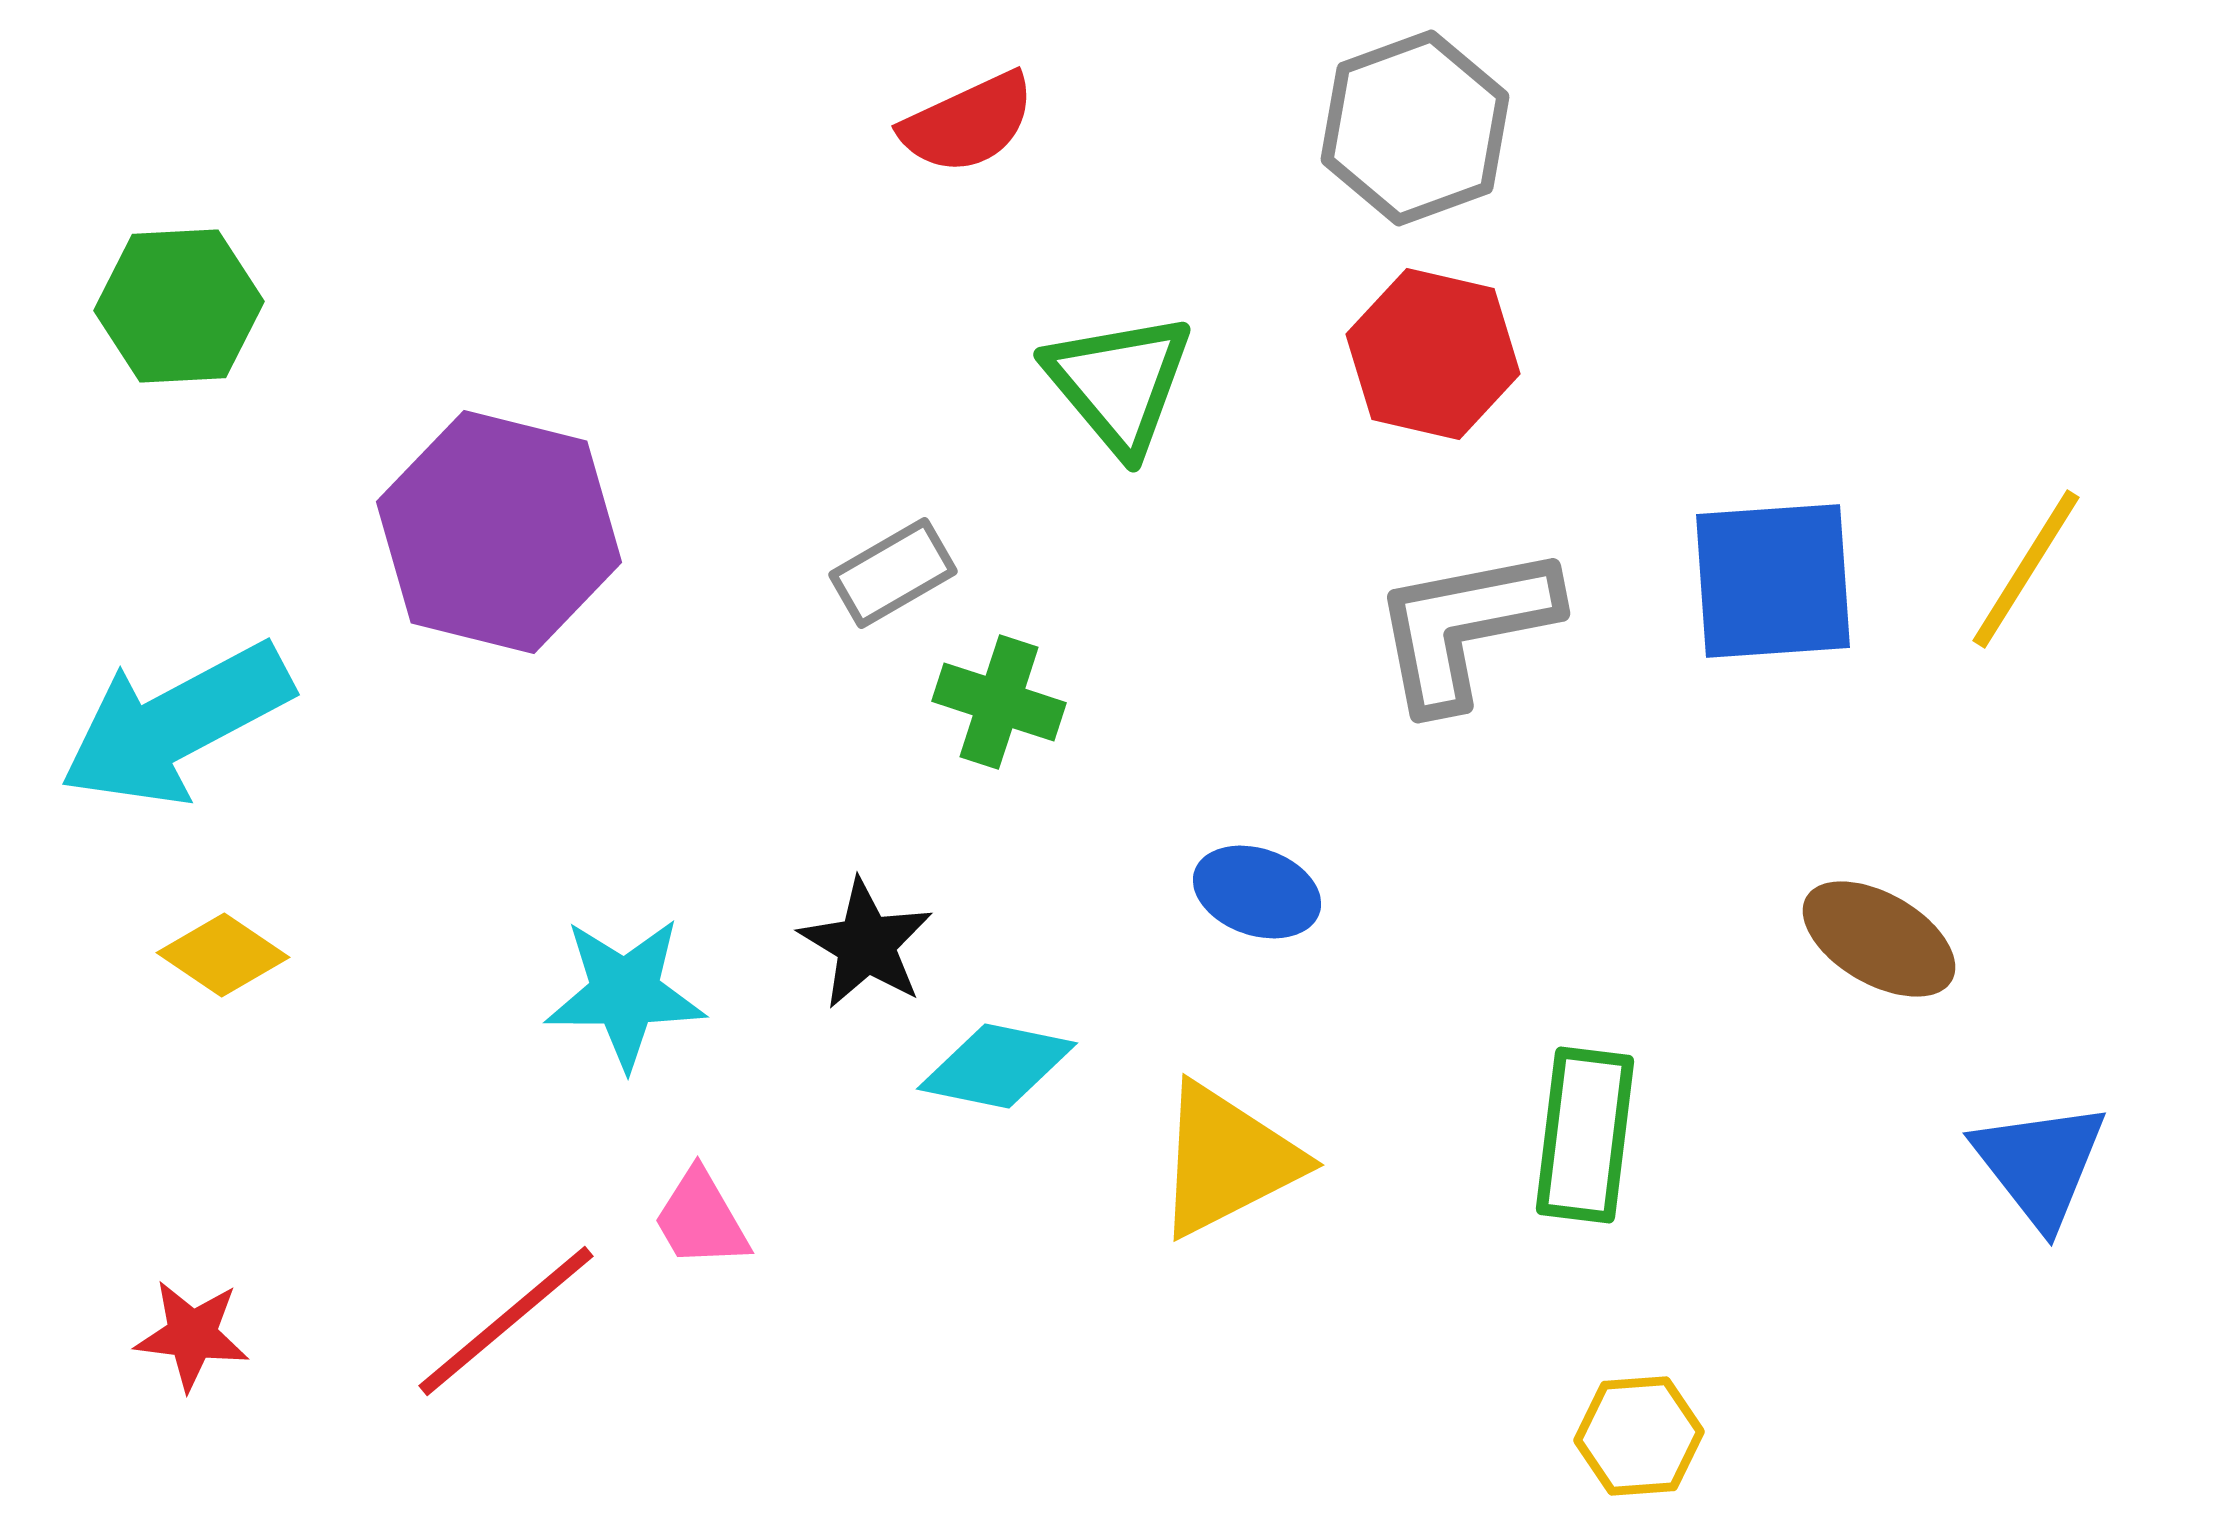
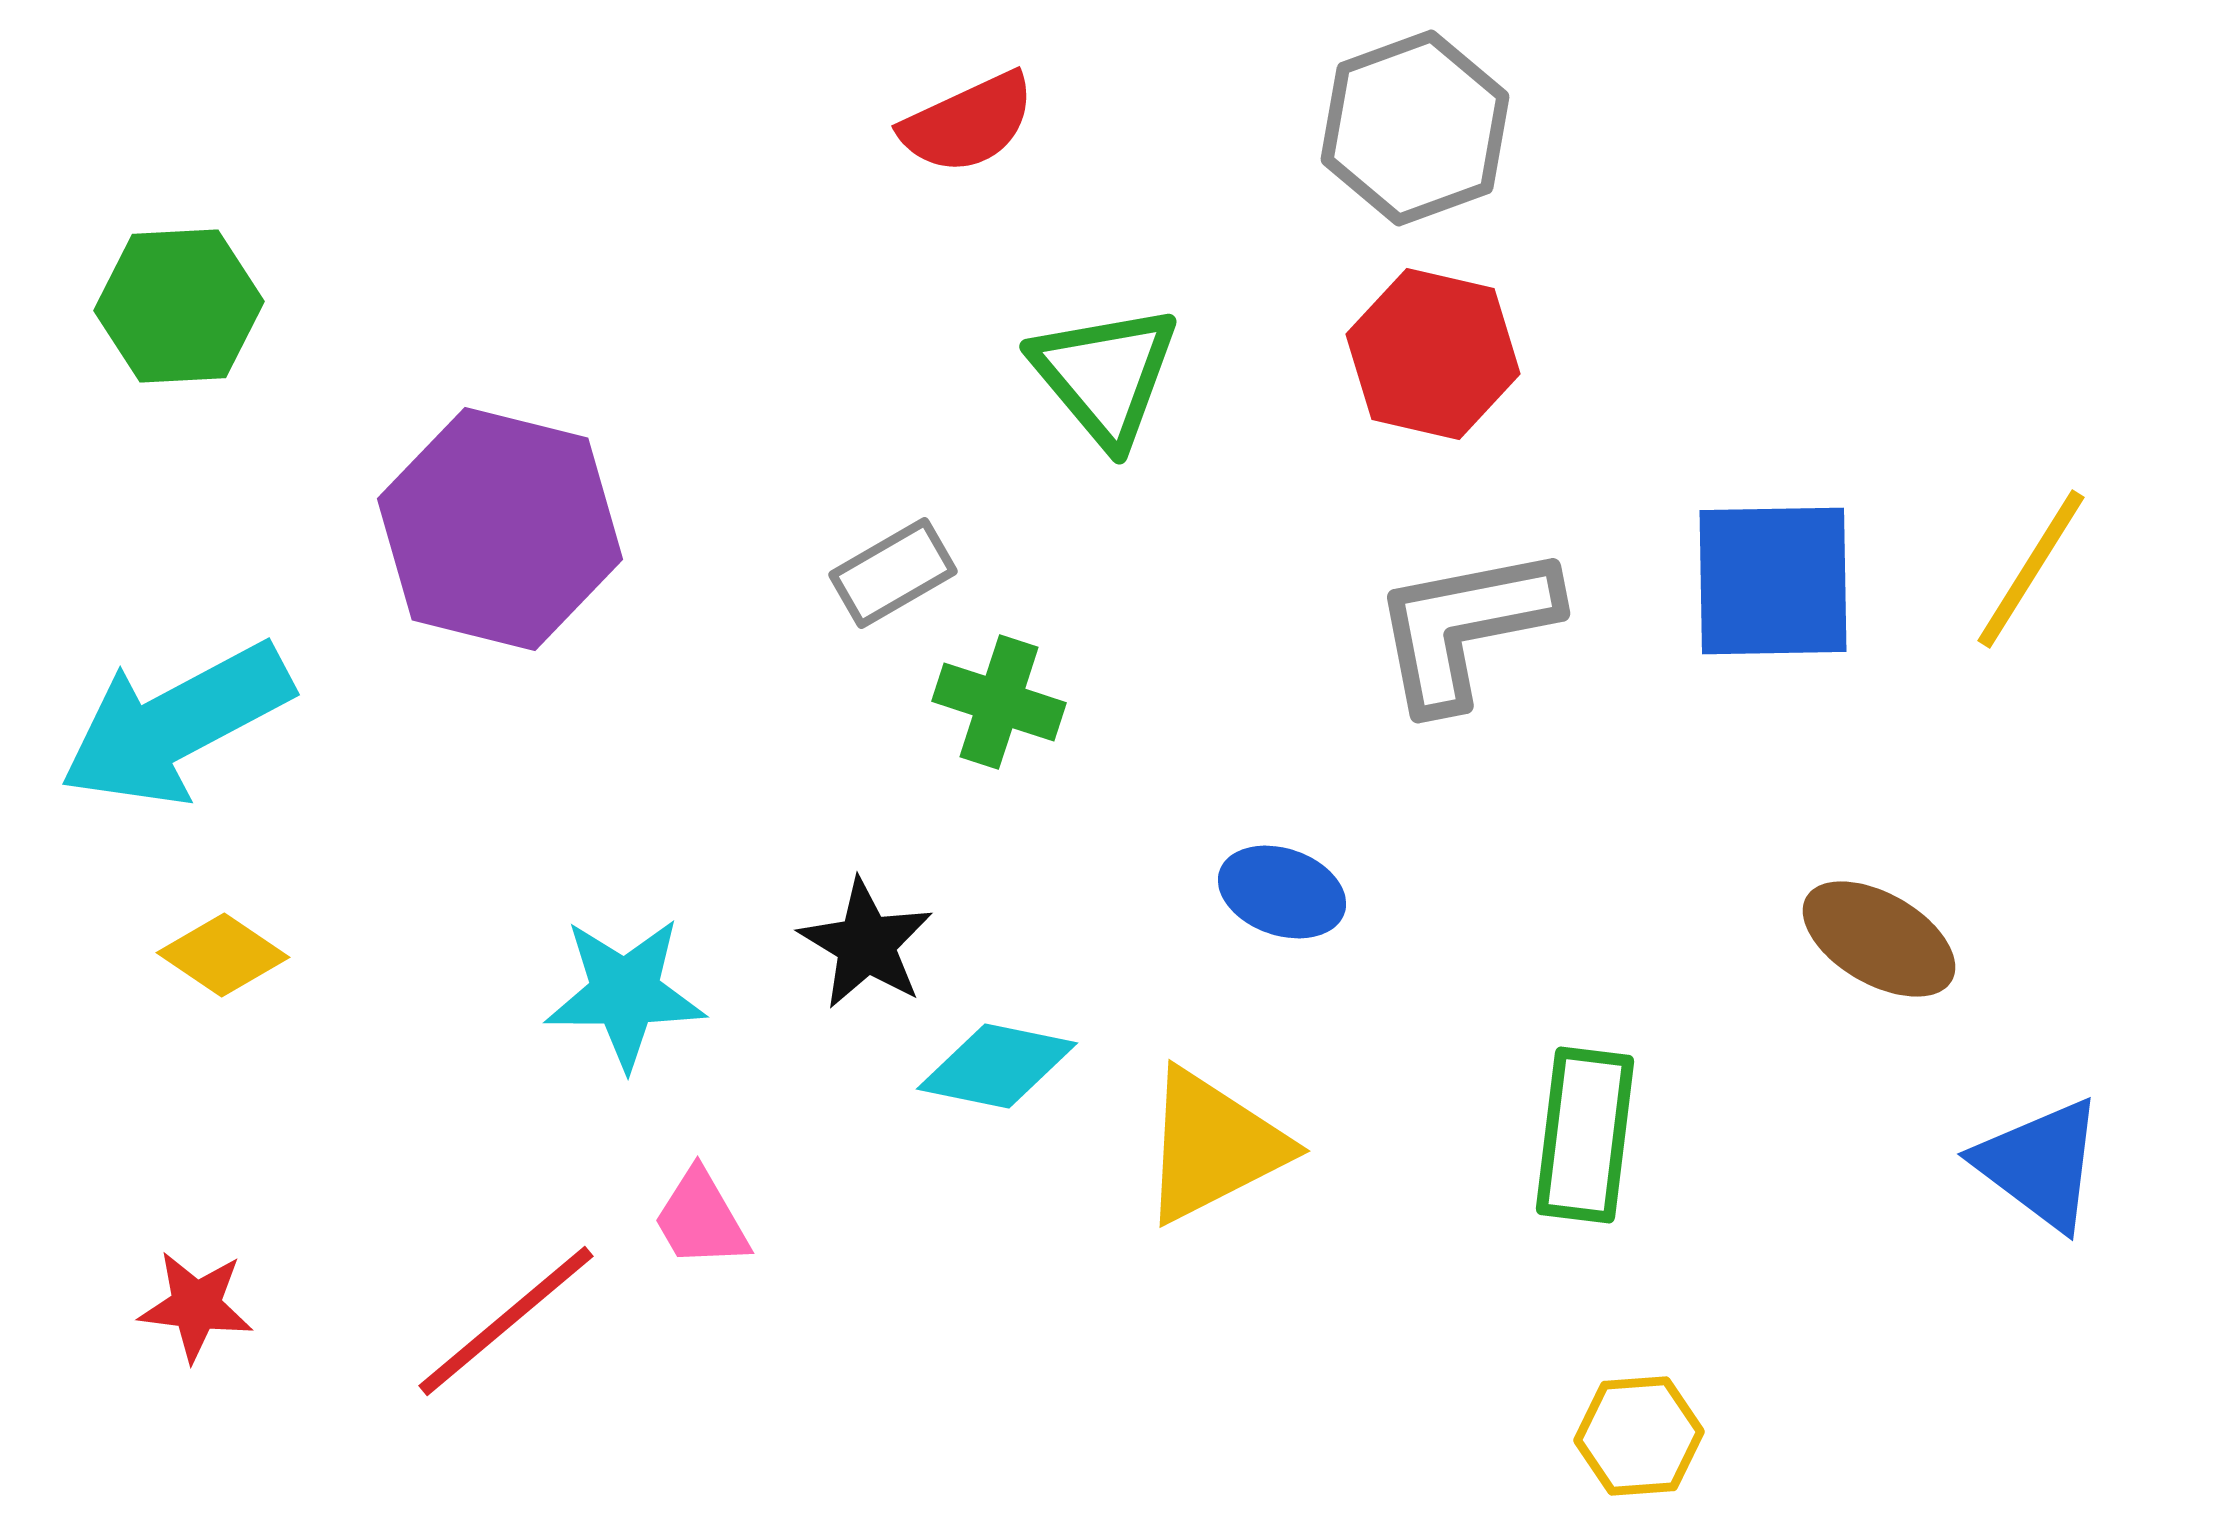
green triangle: moved 14 px left, 8 px up
purple hexagon: moved 1 px right, 3 px up
yellow line: moved 5 px right
blue square: rotated 3 degrees clockwise
blue ellipse: moved 25 px right
yellow triangle: moved 14 px left, 14 px up
blue triangle: rotated 15 degrees counterclockwise
red star: moved 4 px right, 29 px up
